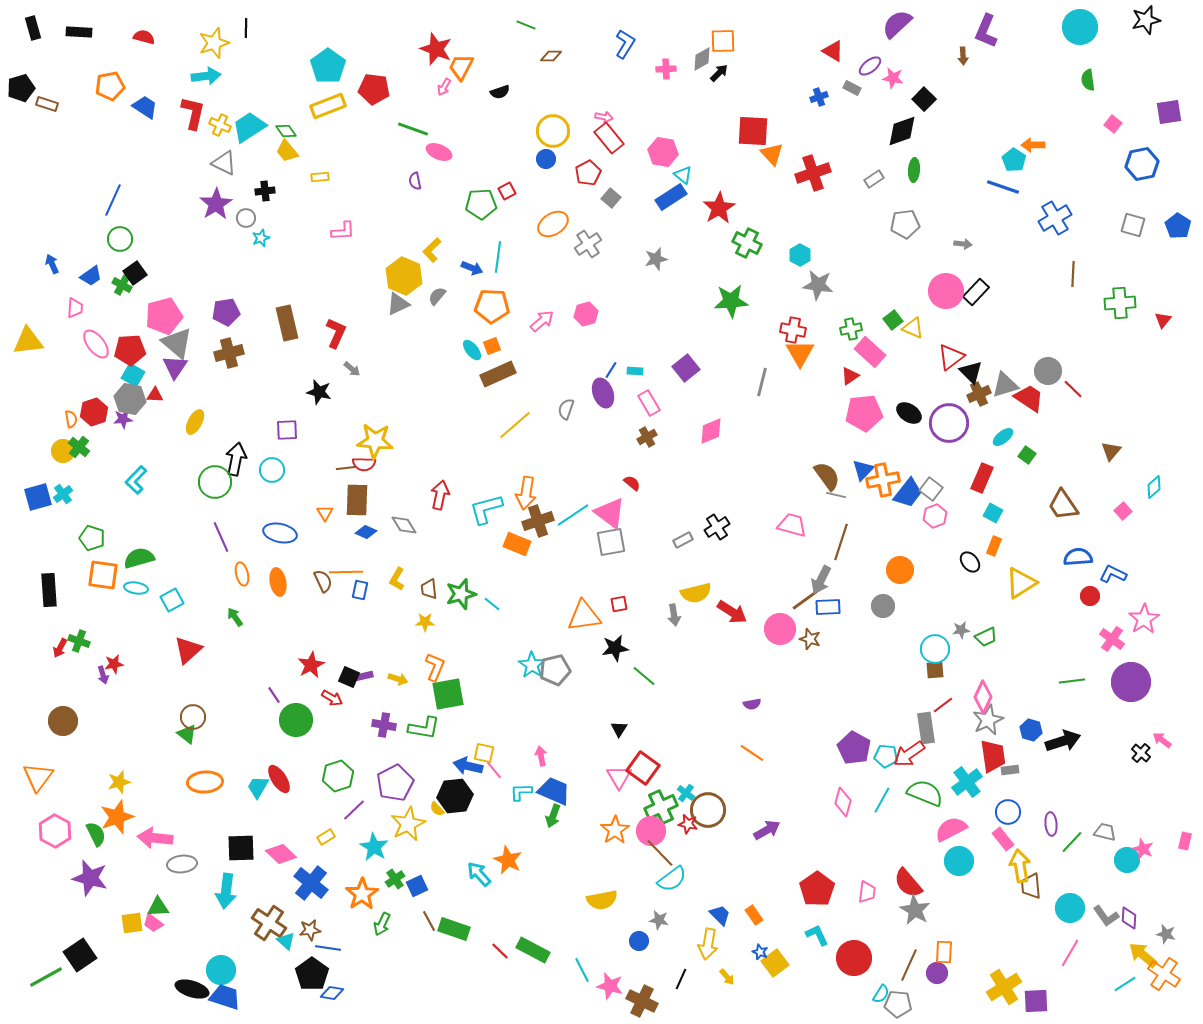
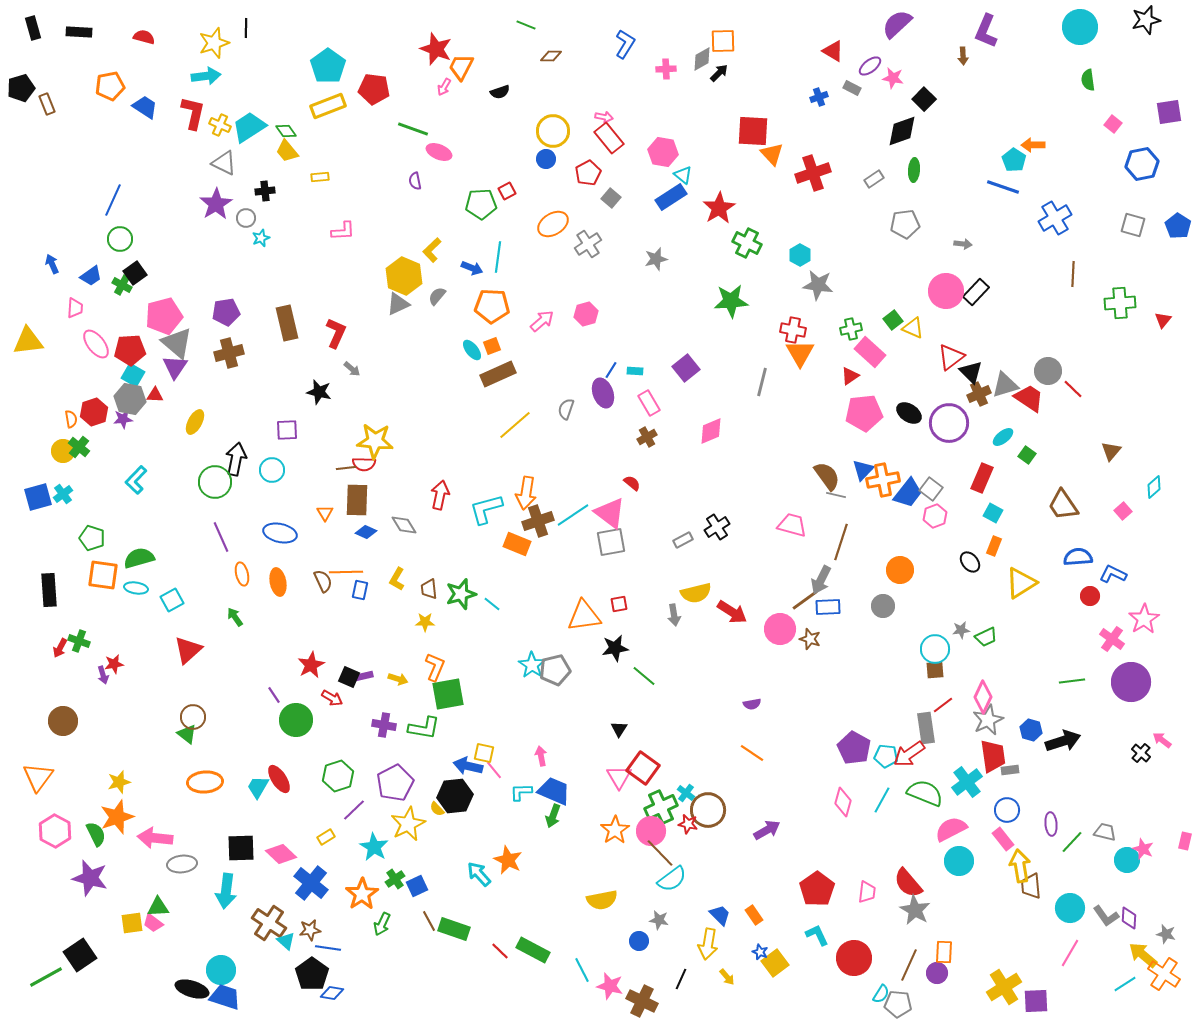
brown rectangle at (47, 104): rotated 50 degrees clockwise
blue circle at (1008, 812): moved 1 px left, 2 px up
